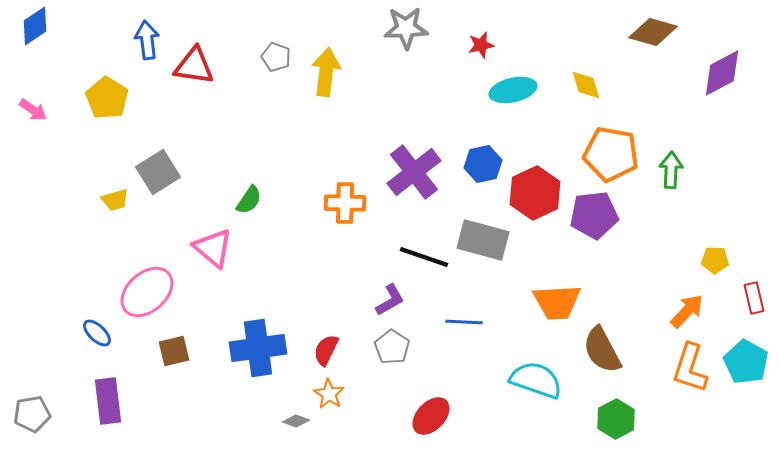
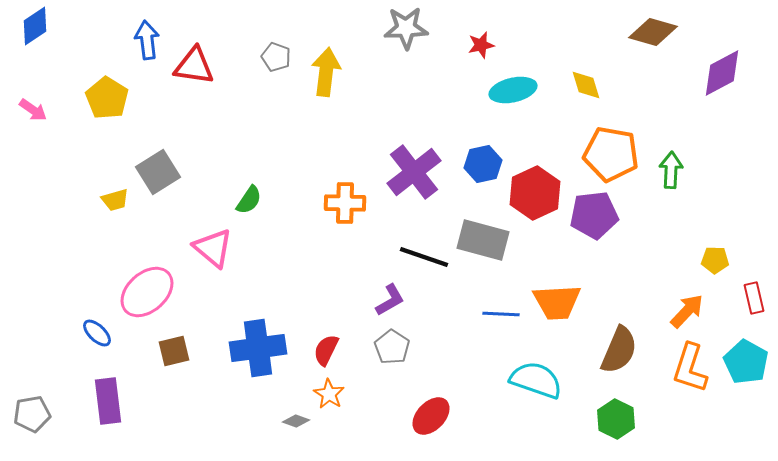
blue line at (464, 322): moved 37 px right, 8 px up
brown semicircle at (602, 350): moved 17 px right; rotated 129 degrees counterclockwise
green hexagon at (616, 419): rotated 6 degrees counterclockwise
